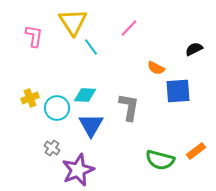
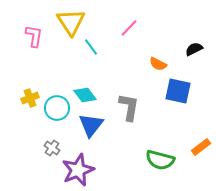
yellow triangle: moved 2 px left
orange semicircle: moved 2 px right, 4 px up
blue square: rotated 16 degrees clockwise
cyan diamond: rotated 50 degrees clockwise
blue triangle: rotated 8 degrees clockwise
orange rectangle: moved 5 px right, 4 px up
